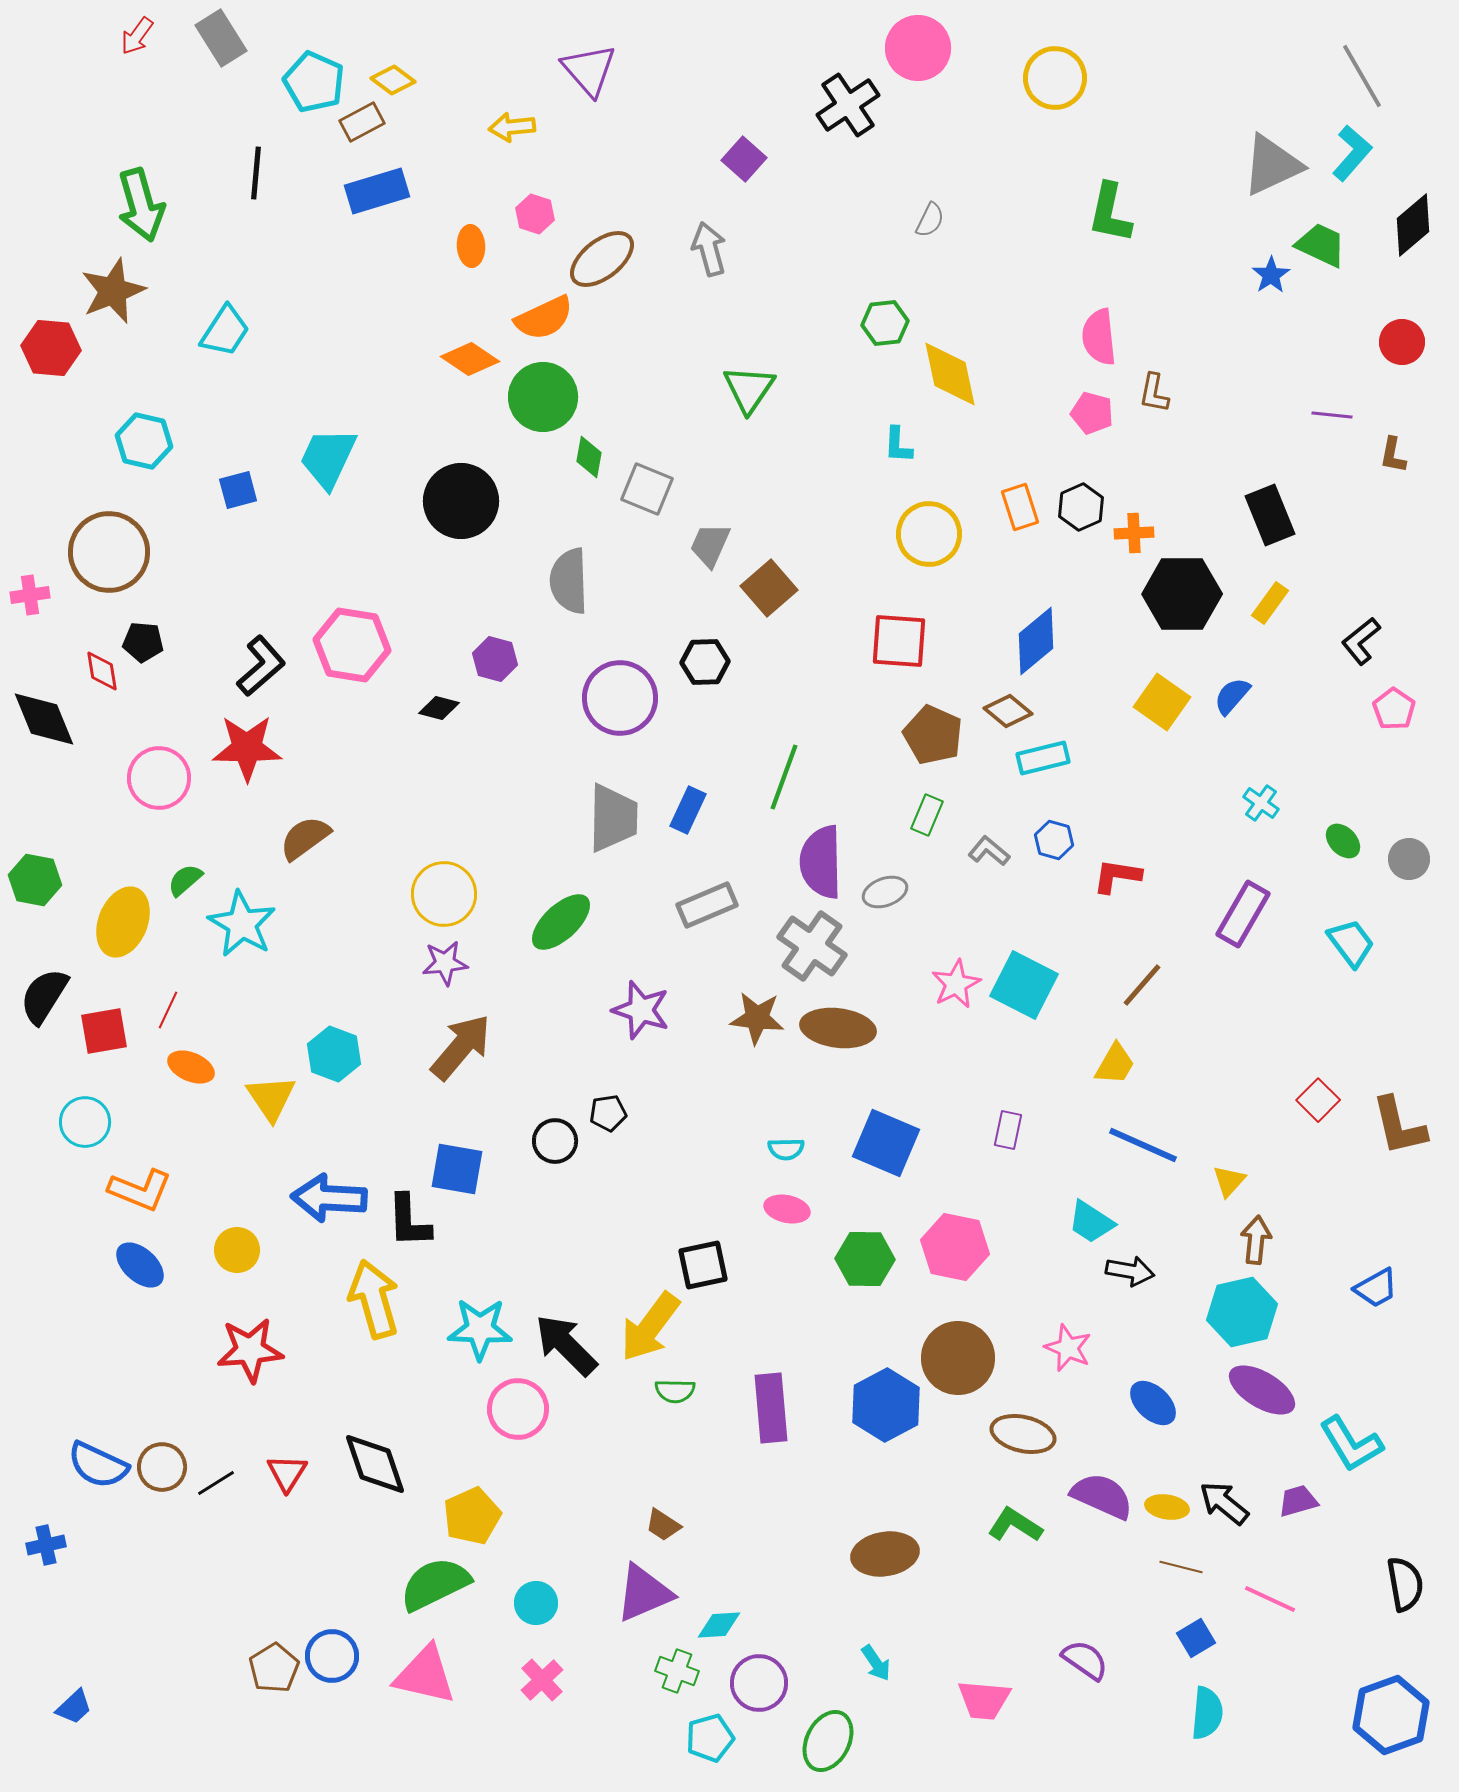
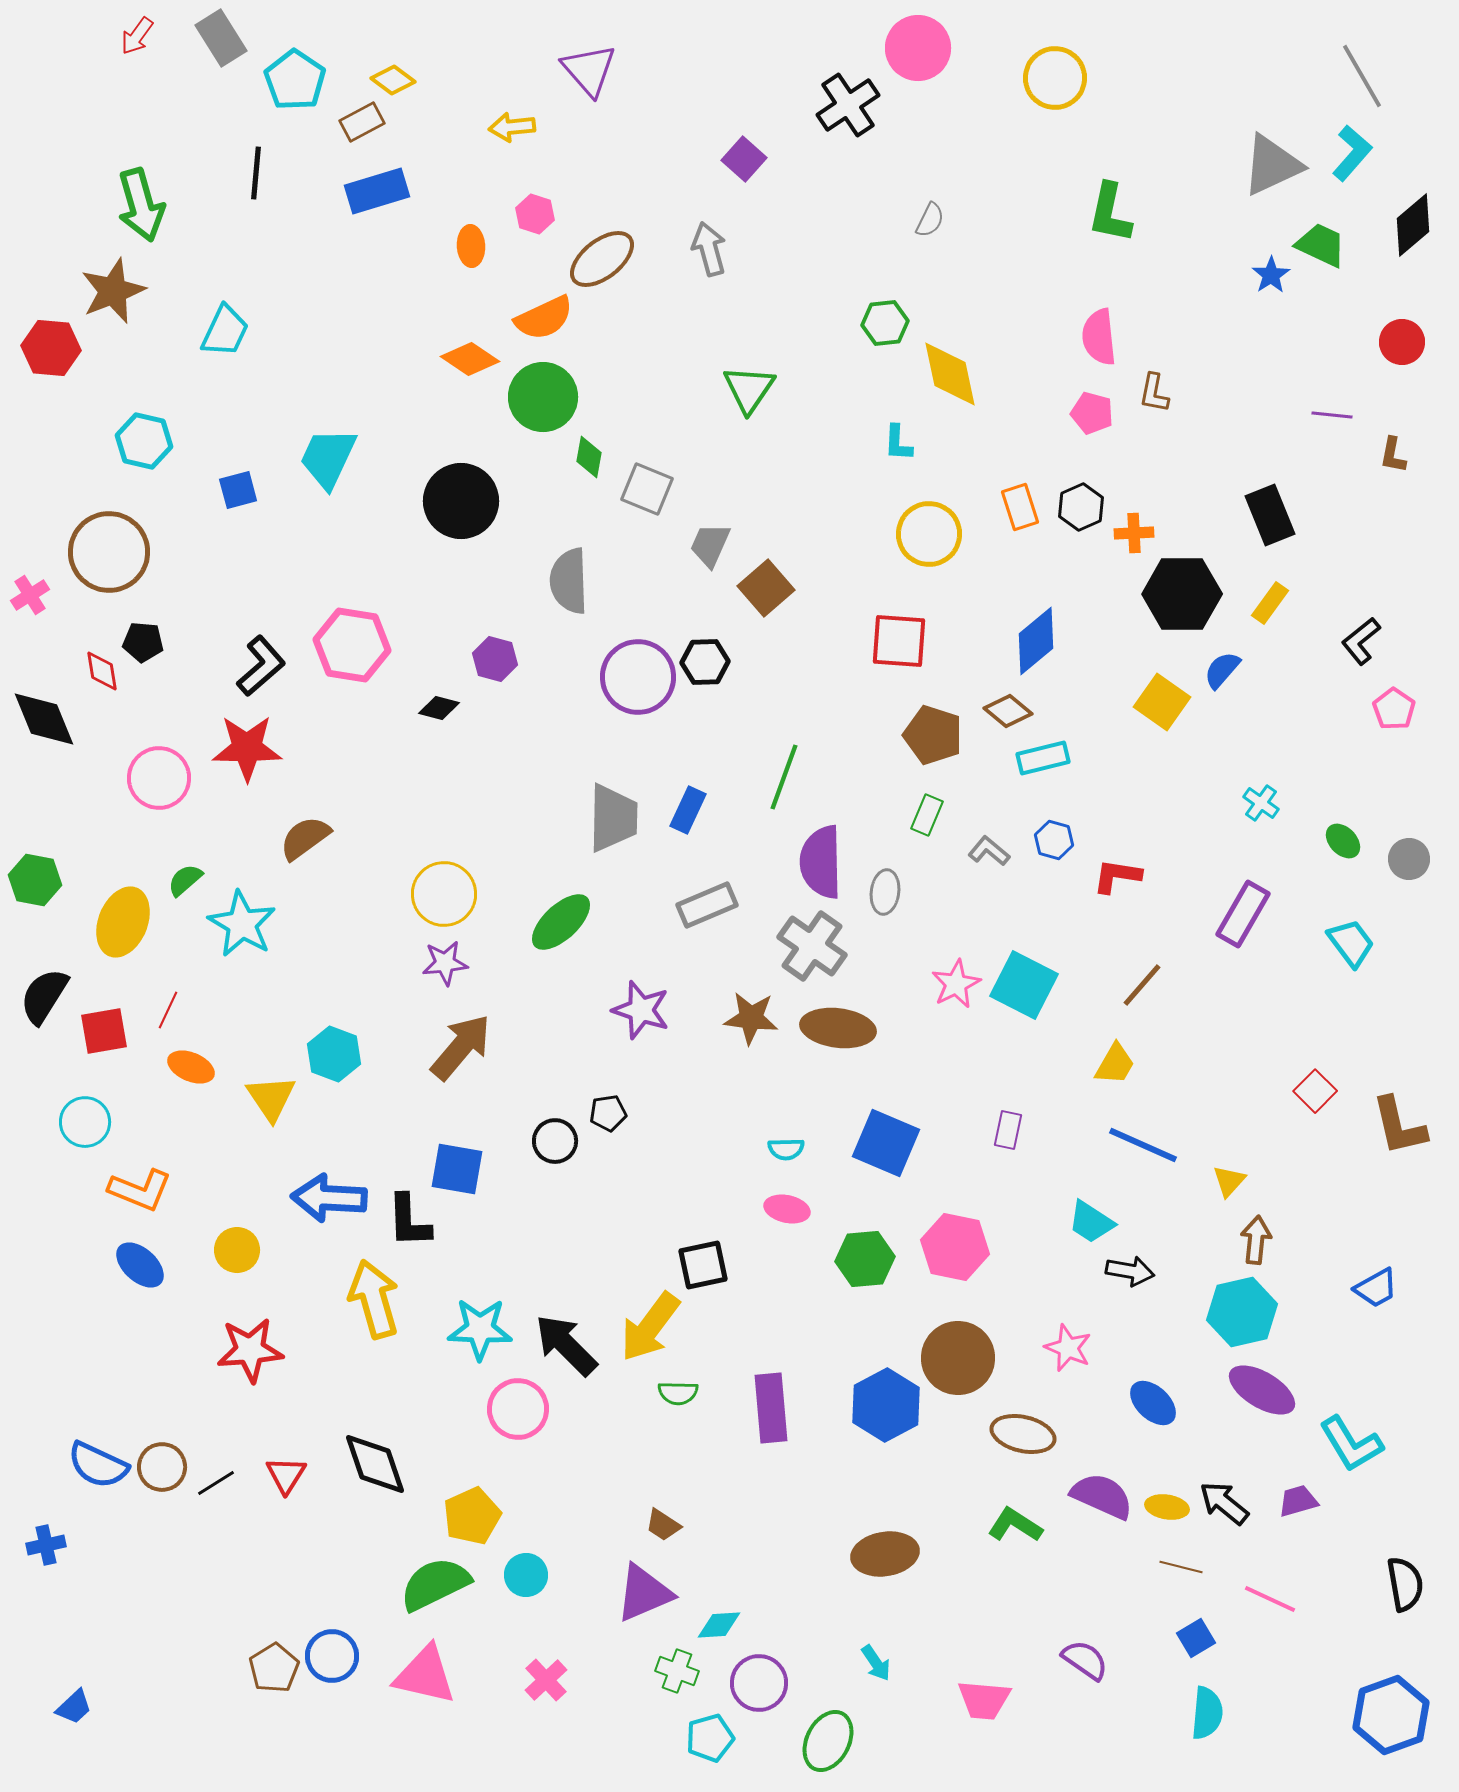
cyan pentagon at (314, 82): moved 19 px left, 2 px up; rotated 10 degrees clockwise
cyan trapezoid at (225, 331): rotated 8 degrees counterclockwise
cyan L-shape at (898, 445): moved 2 px up
brown square at (769, 588): moved 3 px left
pink cross at (30, 595): rotated 24 degrees counterclockwise
blue semicircle at (1232, 696): moved 10 px left, 26 px up
purple circle at (620, 698): moved 18 px right, 21 px up
brown pentagon at (933, 735): rotated 6 degrees counterclockwise
gray ellipse at (885, 892): rotated 63 degrees counterclockwise
brown star at (757, 1018): moved 6 px left
red square at (1318, 1100): moved 3 px left, 9 px up
green hexagon at (865, 1259): rotated 6 degrees counterclockwise
green semicircle at (675, 1391): moved 3 px right, 2 px down
red triangle at (287, 1473): moved 1 px left, 2 px down
cyan circle at (536, 1603): moved 10 px left, 28 px up
pink cross at (542, 1680): moved 4 px right
